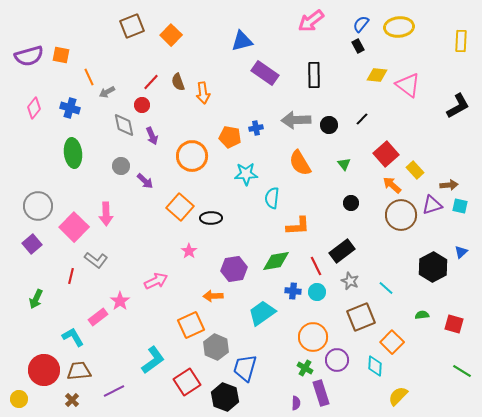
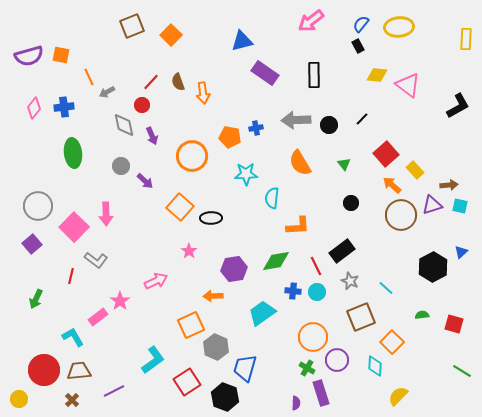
yellow rectangle at (461, 41): moved 5 px right, 2 px up
blue cross at (70, 108): moved 6 px left, 1 px up; rotated 24 degrees counterclockwise
green cross at (305, 368): moved 2 px right
